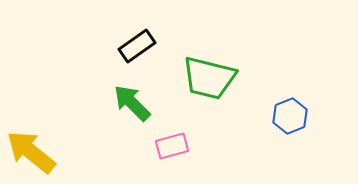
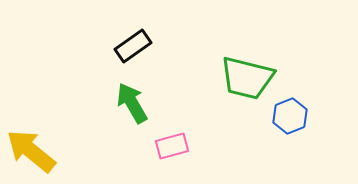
black rectangle: moved 4 px left
green trapezoid: moved 38 px right
green arrow: rotated 15 degrees clockwise
yellow arrow: moved 1 px up
